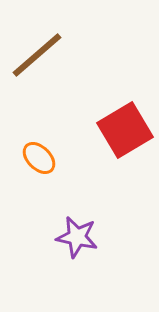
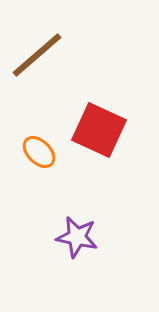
red square: moved 26 px left; rotated 34 degrees counterclockwise
orange ellipse: moved 6 px up
